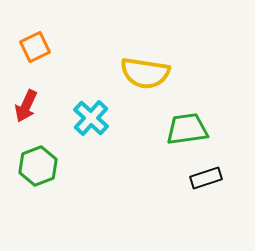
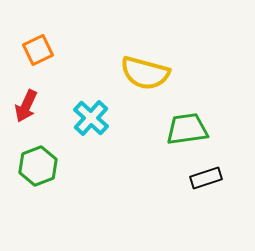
orange square: moved 3 px right, 3 px down
yellow semicircle: rotated 6 degrees clockwise
